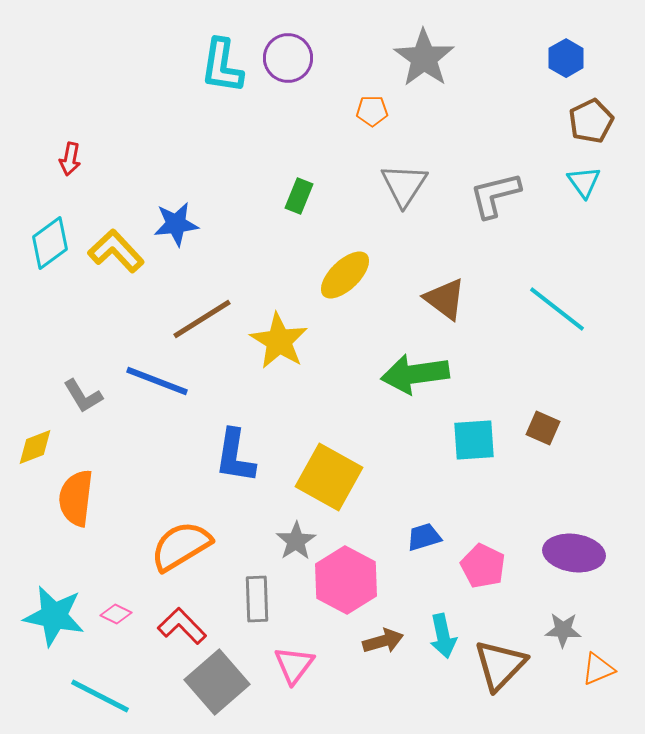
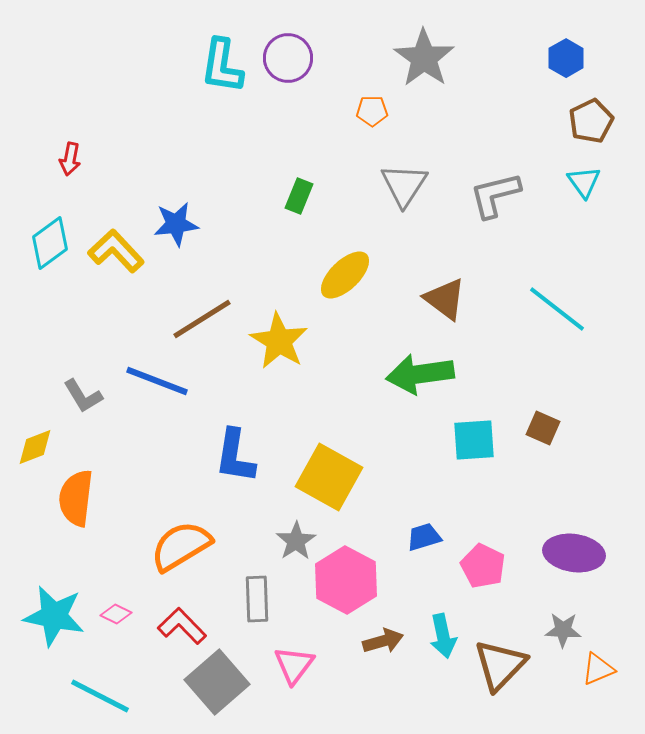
green arrow at (415, 374): moved 5 px right
